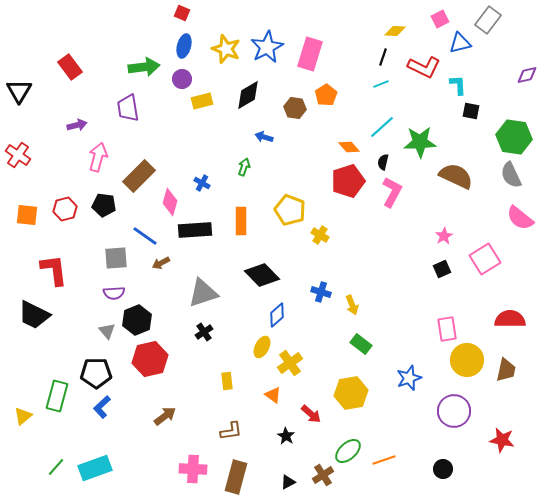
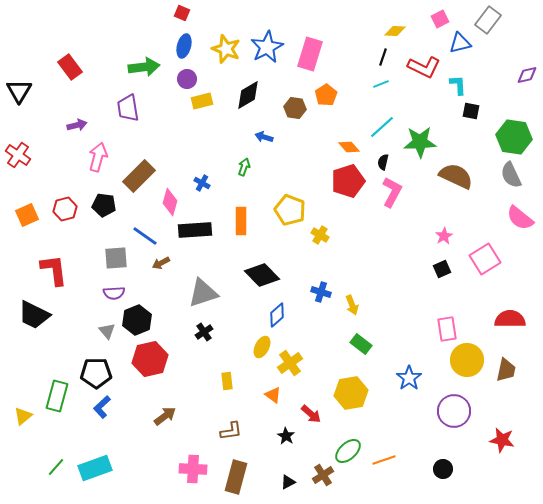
purple circle at (182, 79): moved 5 px right
orange square at (27, 215): rotated 30 degrees counterclockwise
blue star at (409, 378): rotated 15 degrees counterclockwise
